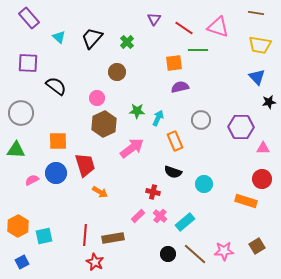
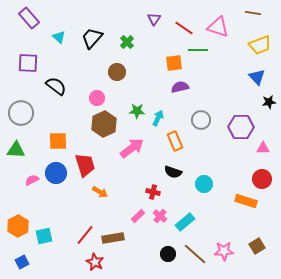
brown line at (256, 13): moved 3 px left
yellow trapezoid at (260, 45): rotated 30 degrees counterclockwise
red line at (85, 235): rotated 35 degrees clockwise
